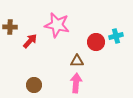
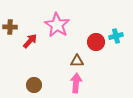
pink star: rotated 20 degrees clockwise
